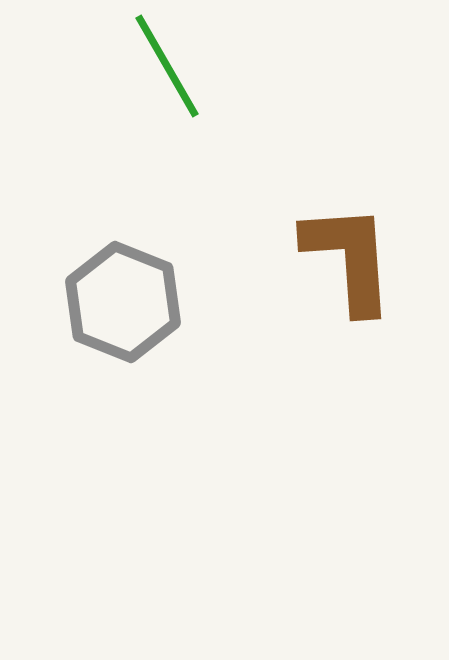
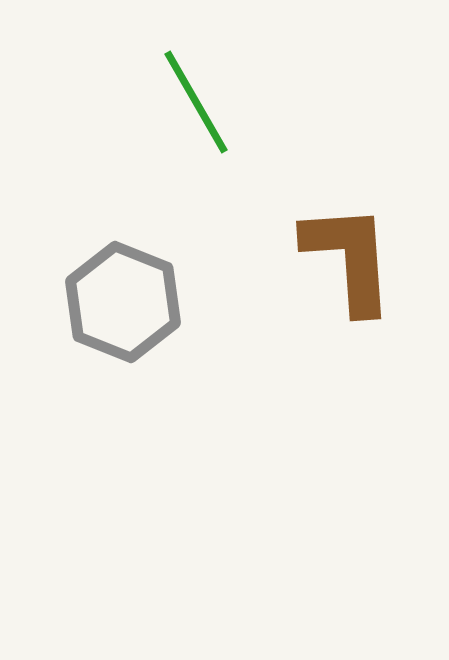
green line: moved 29 px right, 36 px down
